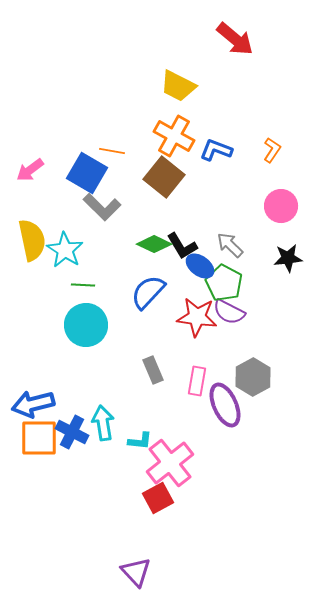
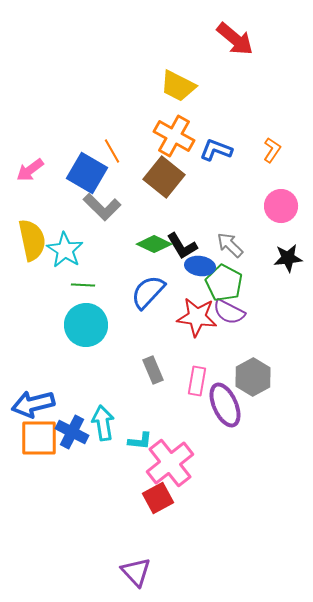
orange line: rotated 50 degrees clockwise
blue ellipse: rotated 28 degrees counterclockwise
